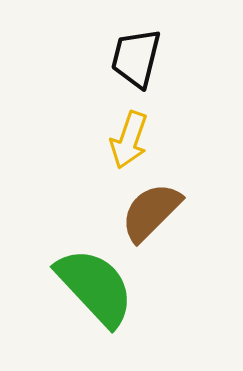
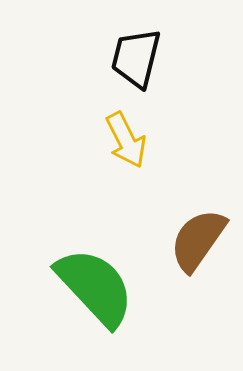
yellow arrow: moved 3 px left; rotated 46 degrees counterclockwise
brown semicircle: moved 47 px right, 28 px down; rotated 10 degrees counterclockwise
